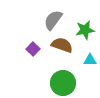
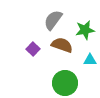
green circle: moved 2 px right
